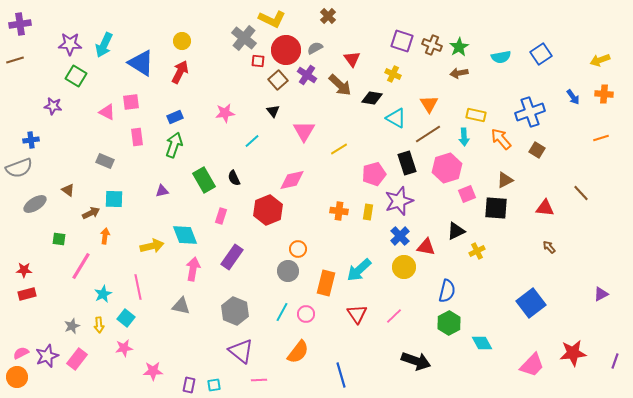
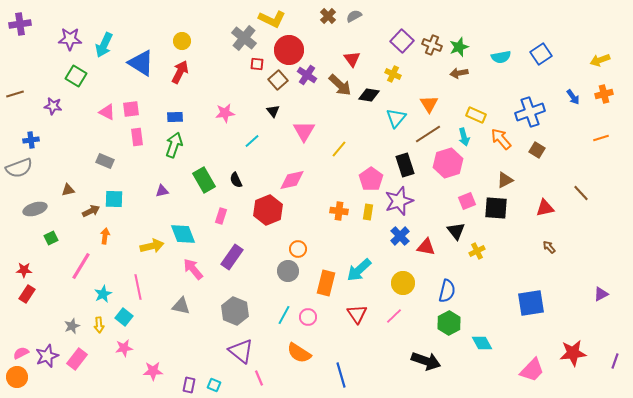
purple square at (402, 41): rotated 25 degrees clockwise
purple star at (70, 44): moved 5 px up
green star at (459, 47): rotated 12 degrees clockwise
gray semicircle at (315, 48): moved 39 px right, 32 px up
red circle at (286, 50): moved 3 px right
brown line at (15, 60): moved 34 px down
red square at (258, 61): moved 1 px left, 3 px down
orange cross at (604, 94): rotated 18 degrees counterclockwise
black diamond at (372, 98): moved 3 px left, 3 px up
pink square at (131, 102): moved 7 px down
yellow rectangle at (476, 115): rotated 12 degrees clockwise
blue rectangle at (175, 117): rotated 21 degrees clockwise
cyan triangle at (396, 118): rotated 40 degrees clockwise
cyan arrow at (464, 137): rotated 12 degrees counterclockwise
yellow line at (339, 149): rotated 18 degrees counterclockwise
black rectangle at (407, 163): moved 2 px left, 2 px down
pink hexagon at (447, 168): moved 1 px right, 5 px up
pink pentagon at (374, 174): moved 3 px left, 5 px down; rotated 20 degrees counterclockwise
black semicircle at (234, 178): moved 2 px right, 2 px down
brown triangle at (68, 190): rotated 48 degrees counterclockwise
pink square at (467, 194): moved 7 px down
gray ellipse at (35, 204): moved 5 px down; rotated 15 degrees clockwise
red triangle at (545, 208): rotated 18 degrees counterclockwise
brown arrow at (91, 213): moved 2 px up
black triangle at (456, 231): rotated 42 degrees counterclockwise
cyan diamond at (185, 235): moved 2 px left, 1 px up
green square at (59, 239): moved 8 px left, 1 px up; rotated 32 degrees counterclockwise
yellow circle at (404, 267): moved 1 px left, 16 px down
pink arrow at (193, 269): rotated 50 degrees counterclockwise
red rectangle at (27, 294): rotated 42 degrees counterclockwise
blue square at (531, 303): rotated 28 degrees clockwise
cyan line at (282, 312): moved 2 px right, 3 px down
pink circle at (306, 314): moved 2 px right, 3 px down
cyan square at (126, 318): moved 2 px left, 1 px up
orange semicircle at (298, 352): moved 1 px right, 1 px down; rotated 85 degrees clockwise
black arrow at (416, 361): moved 10 px right
pink trapezoid at (532, 365): moved 5 px down
pink line at (259, 380): moved 2 px up; rotated 70 degrees clockwise
cyan square at (214, 385): rotated 32 degrees clockwise
